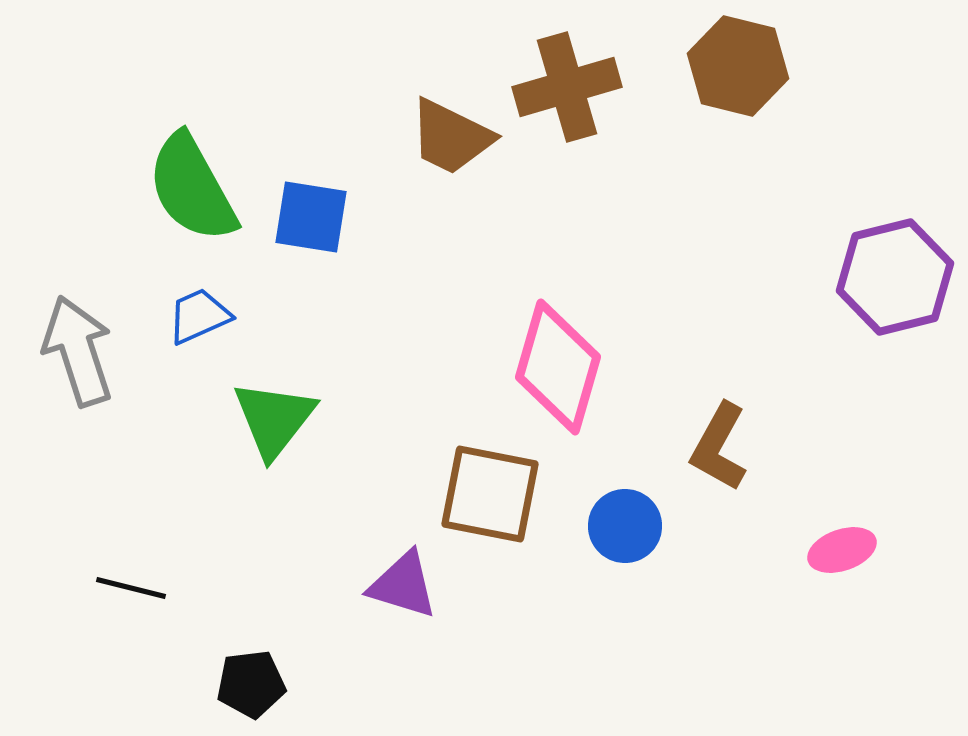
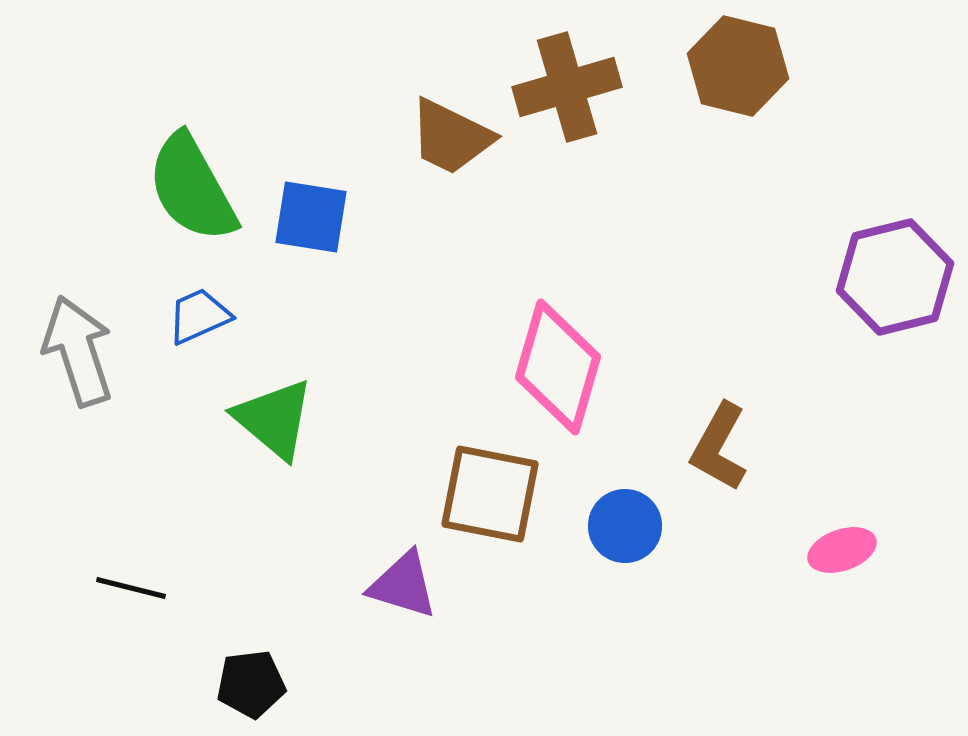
green triangle: rotated 28 degrees counterclockwise
